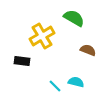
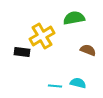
green semicircle: rotated 40 degrees counterclockwise
black rectangle: moved 9 px up
cyan semicircle: moved 2 px right, 1 px down
cyan line: rotated 40 degrees counterclockwise
